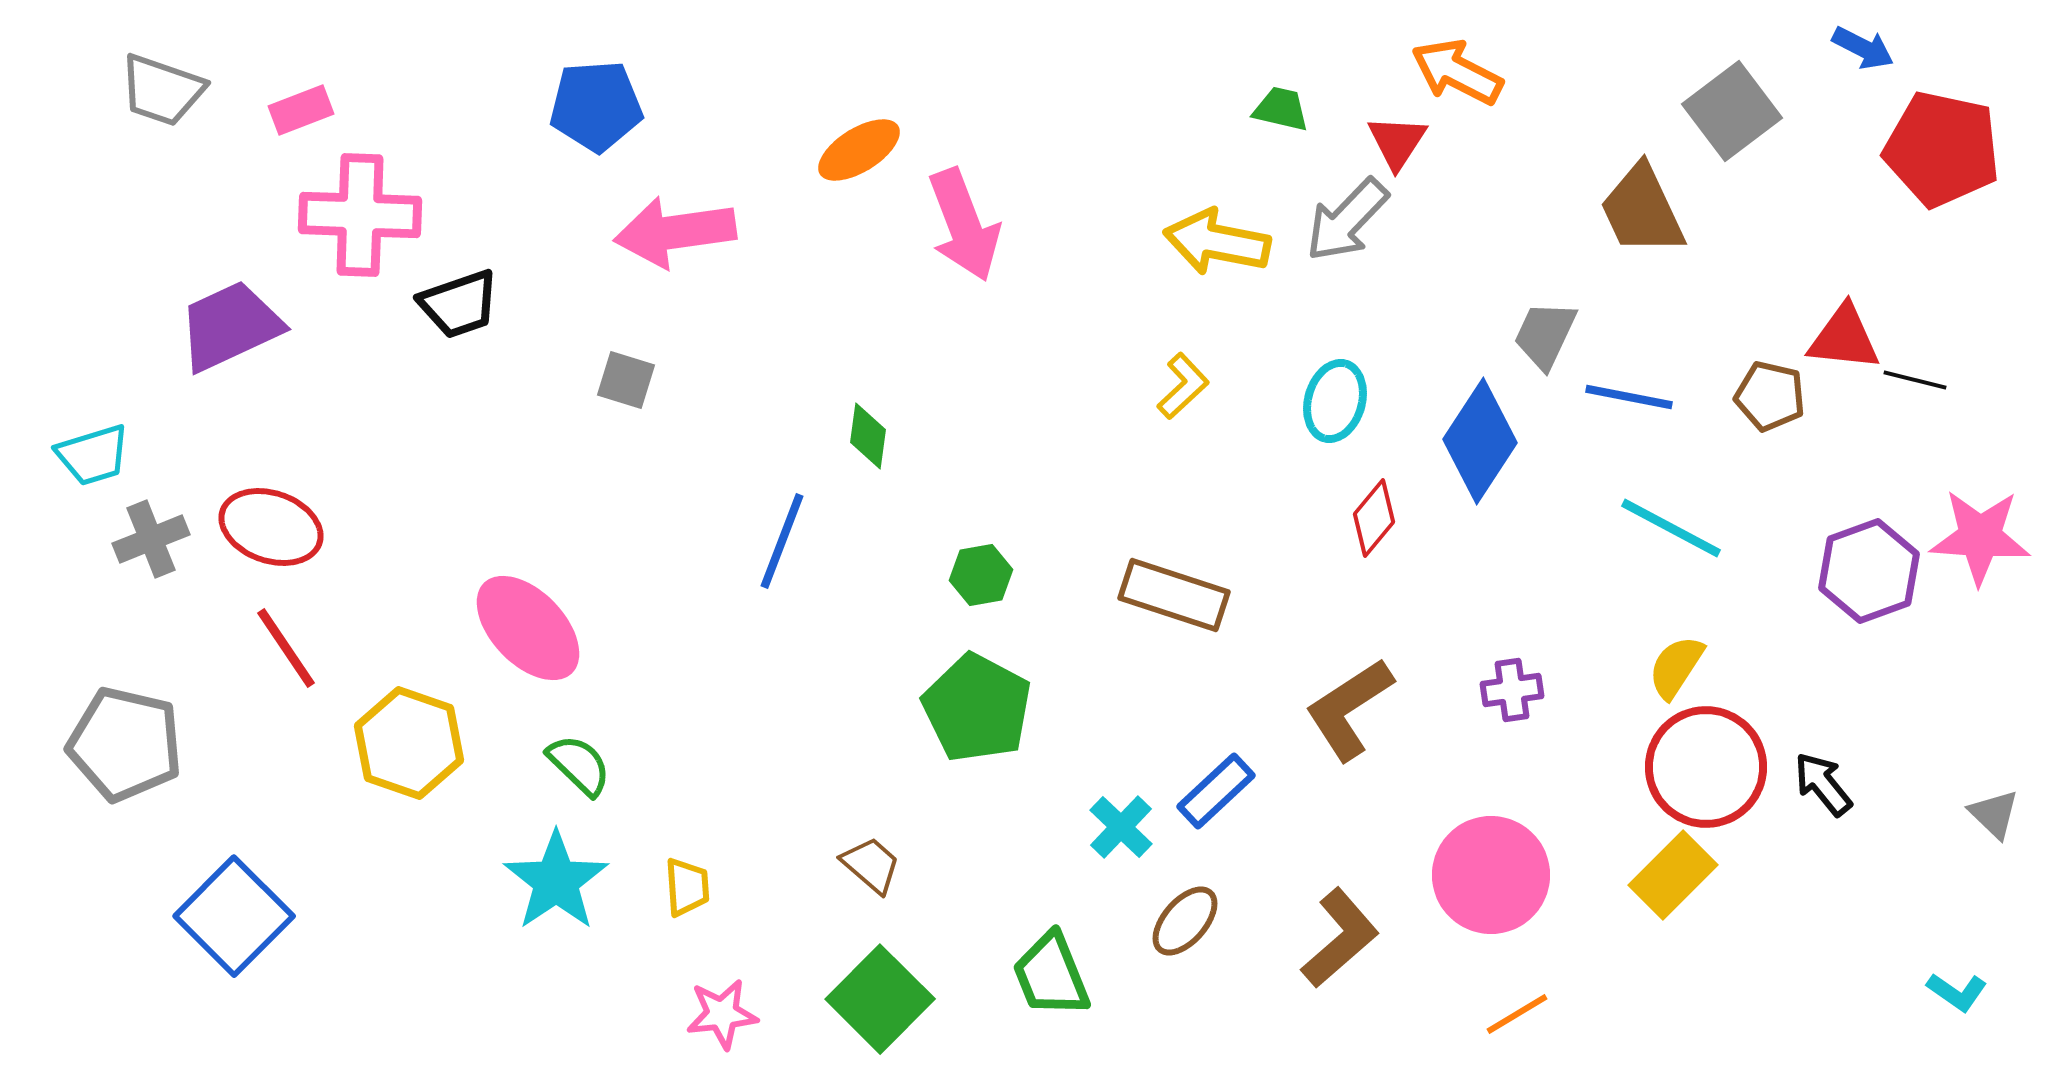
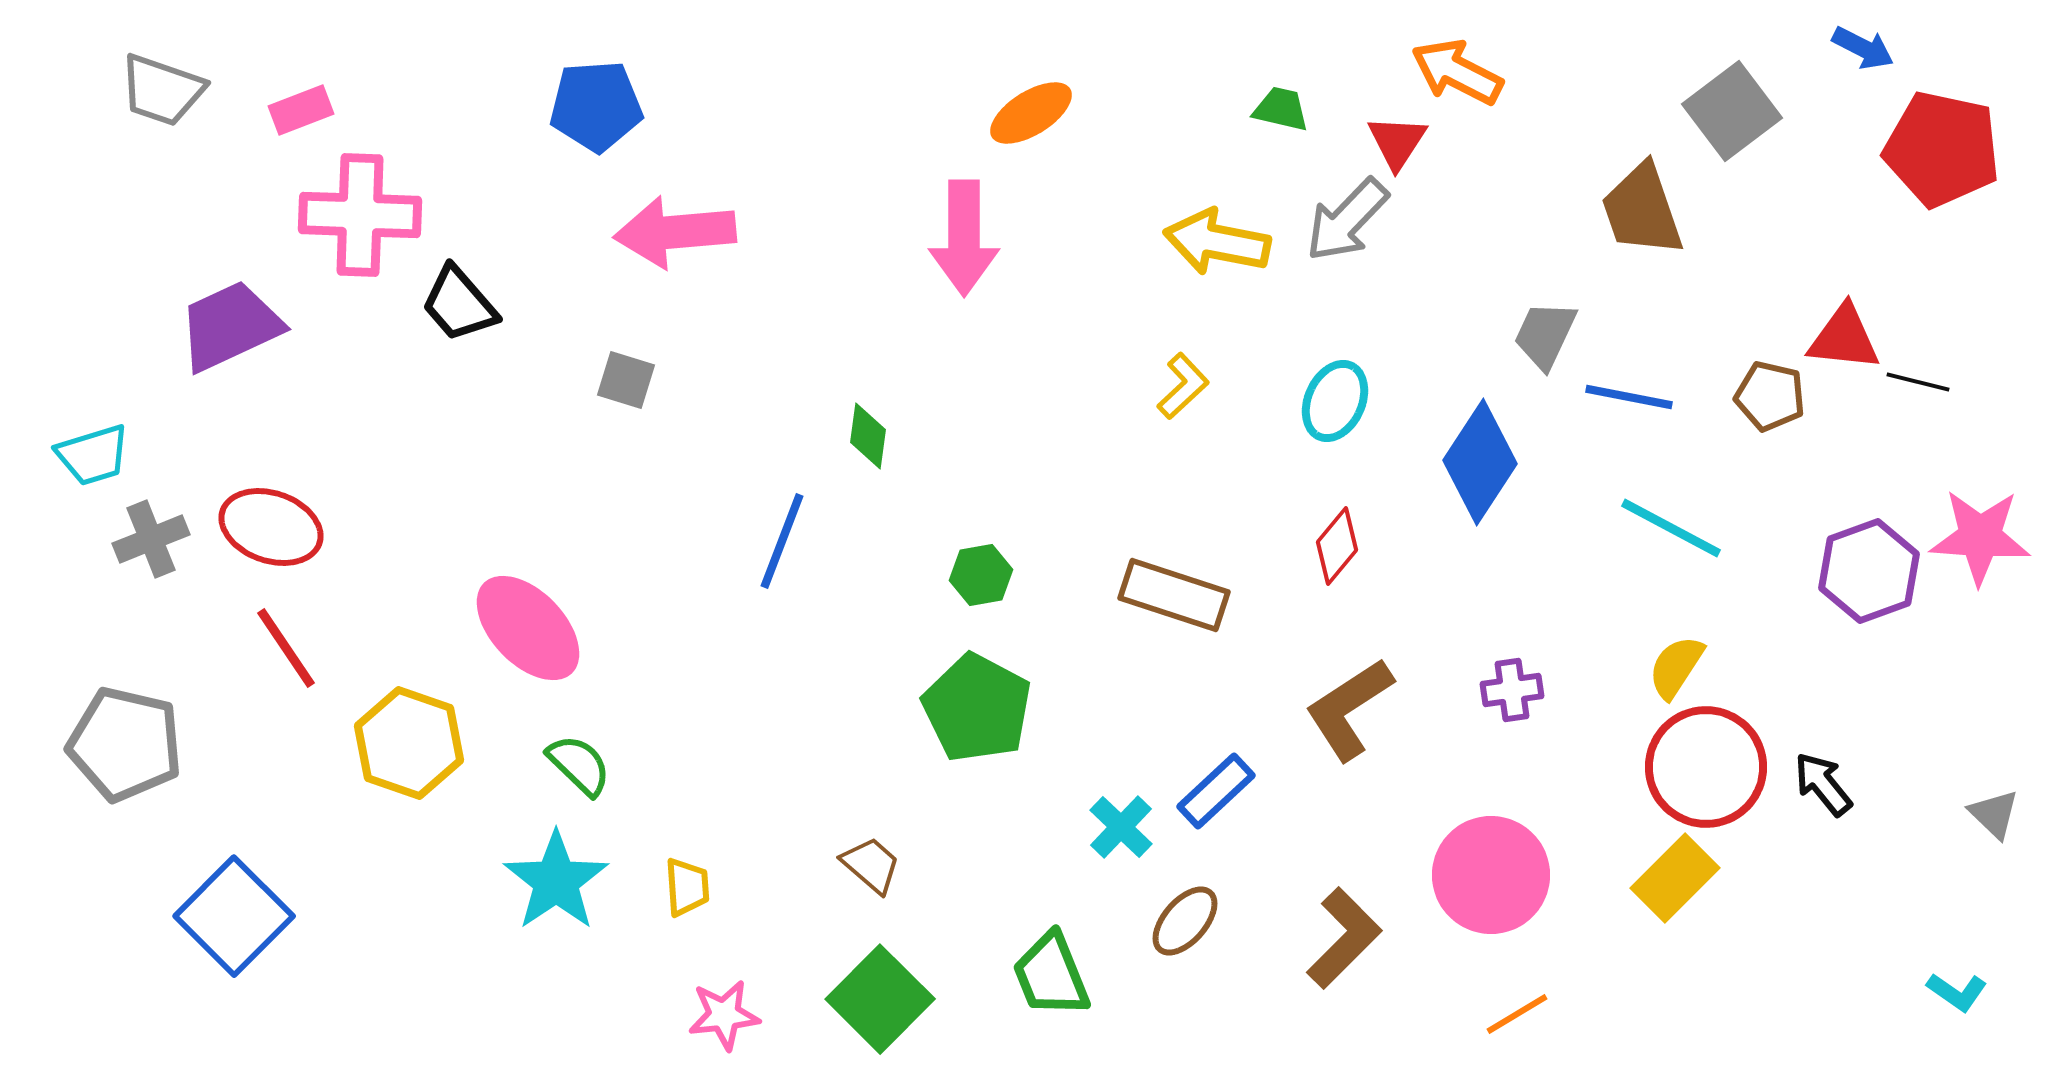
orange ellipse at (859, 150): moved 172 px right, 37 px up
brown trapezoid at (1642, 210): rotated 6 degrees clockwise
pink arrow at (964, 225): moved 13 px down; rotated 21 degrees clockwise
pink arrow at (675, 232): rotated 3 degrees clockwise
black trapezoid at (459, 304): rotated 68 degrees clockwise
black line at (1915, 380): moved 3 px right, 2 px down
cyan ellipse at (1335, 401): rotated 8 degrees clockwise
blue diamond at (1480, 441): moved 21 px down
red diamond at (1374, 518): moved 37 px left, 28 px down
yellow rectangle at (1673, 875): moved 2 px right, 3 px down
brown L-shape at (1340, 938): moved 4 px right; rotated 4 degrees counterclockwise
pink star at (722, 1014): moved 2 px right, 1 px down
